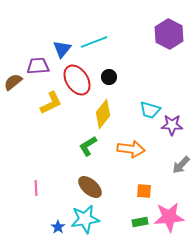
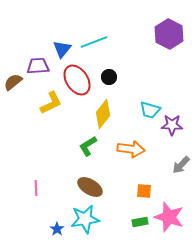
brown ellipse: rotated 10 degrees counterclockwise
pink star: rotated 24 degrees clockwise
blue star: moved 1 px left, 2 px down
